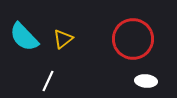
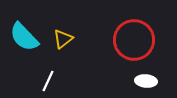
red circle: moved 1 px right, 1 px down
